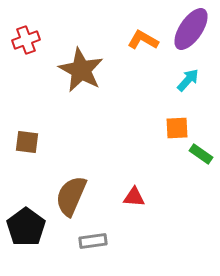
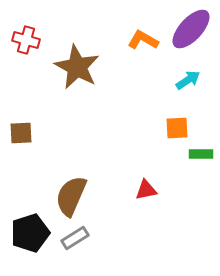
purple ellipse: rotated 9 degrees clockwise
red cross: rotated 36 degrees clockwise
brown star: moved 4 px left, 3 px up
cyan arrow: rotated 15 degrees clockwise
brown square: moved 6 px left, 9 px up; rotated 10 degrees counterclockwise
green rectangle: rotated 35 degrees counterclockwise
red triangle: moved 12 px right, 7 px up; rotated 15 degrees counterclockwise
black pentagon: moved 4 px right, 6 px down; rotated 18 degrees clockwise
gray rectangle: moved 18 px left, 3 px up; rotated 24 degrees counterclockwise
